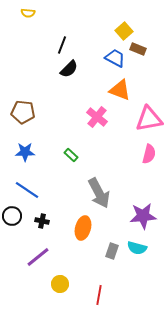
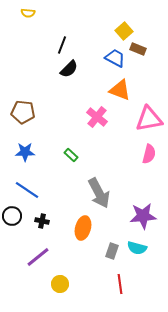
red line: moved 21 px right, 11 px up; rotated 18 degrees counterclockwise
